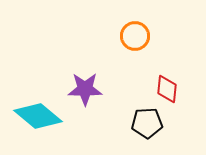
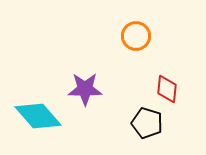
orange circle: moved 1 px right
cyan diamond: rotated 9 degrees clockwise
black pentagon: rotated 20 degrees clockwise
